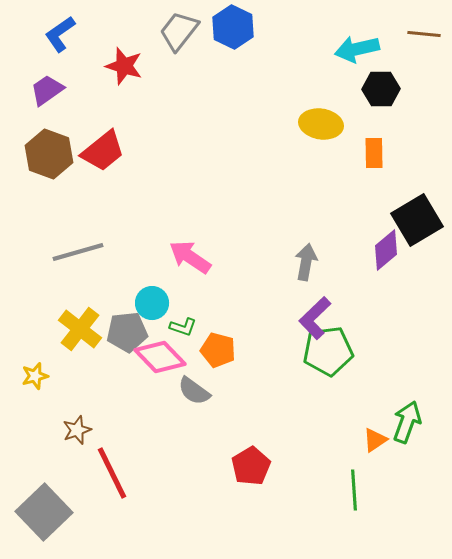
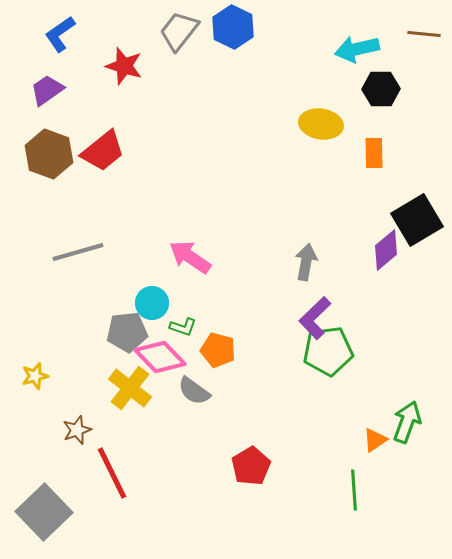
yellow cross: moved 50 px right, 59 px down
